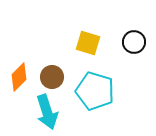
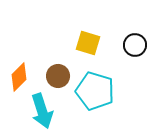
black circle: moved 1 px right, 3 px down
brown circle: moved 6 px right, 1 px up
cyan arrow: moved 5 px left, 1 px up
